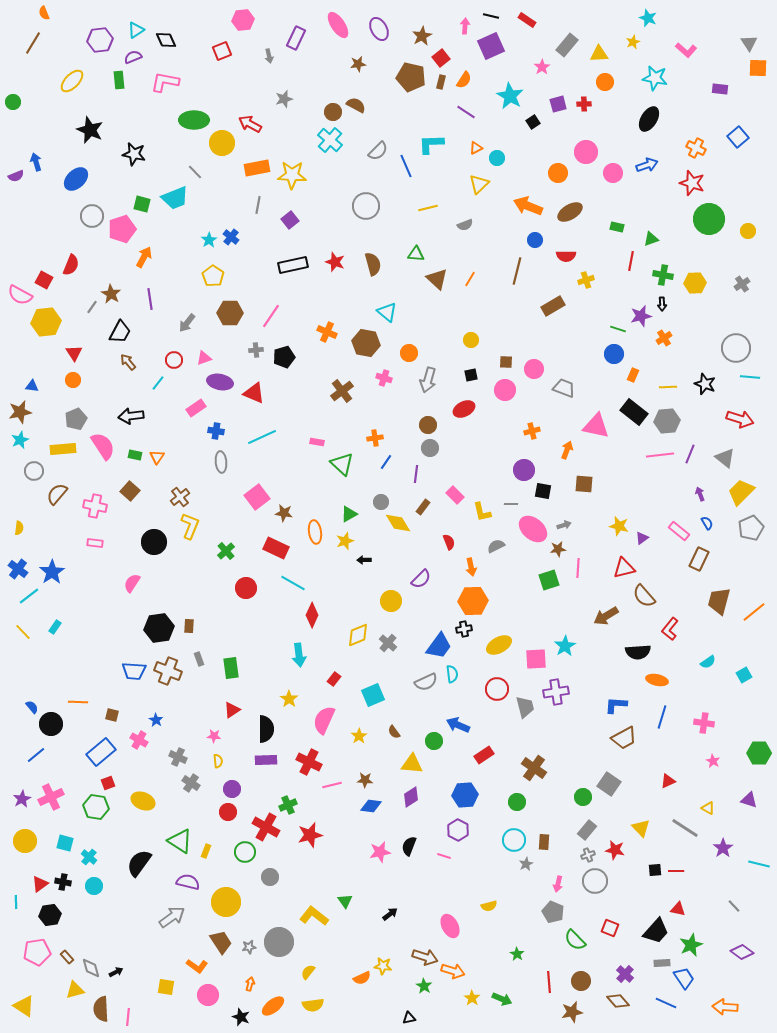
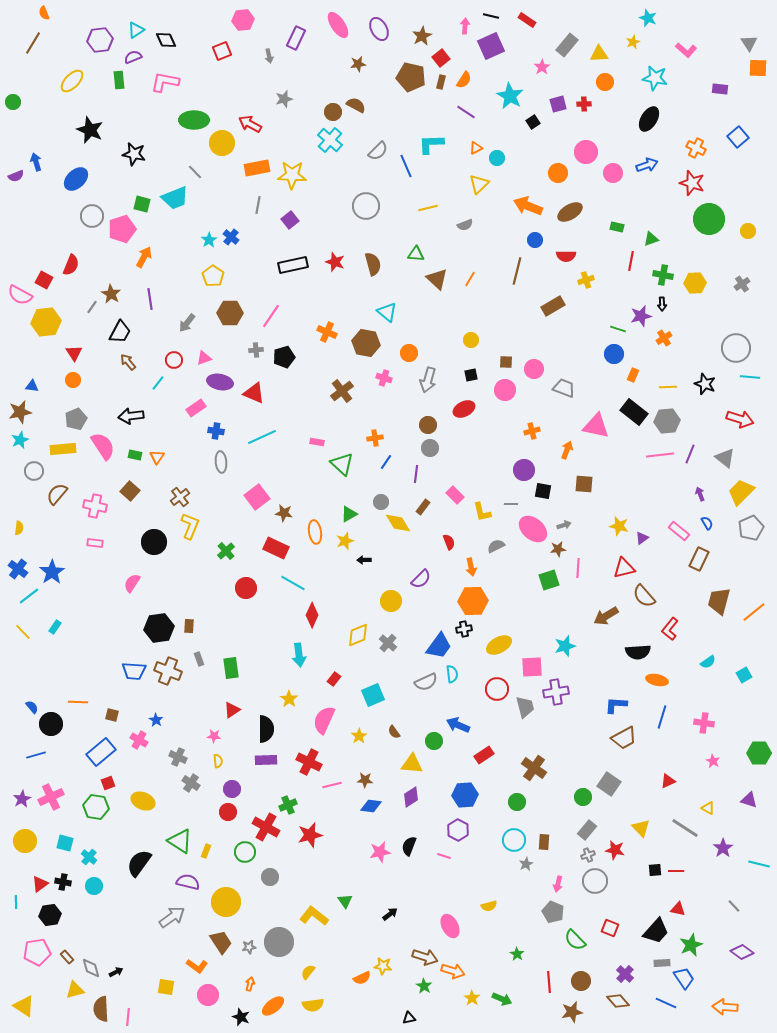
cyan star at (565, 646): rotated 15 degrees clockwise
pink square at (536, 659): moved 4 px left, 8 px down
blue line at (36, 755): rotated 24 degrees clockwise
